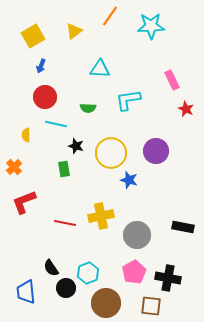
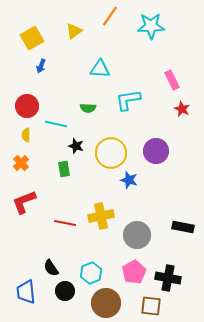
yellow square: moved 1 px left, 2 px down
red circle: moved 18 px left, 9 px down
red star: moved 4 px left
orange cross: moved 7 px right, 4 px up
cyan hexagon: moved 3 px right
black circle: moved 1 px left, 3 px down
